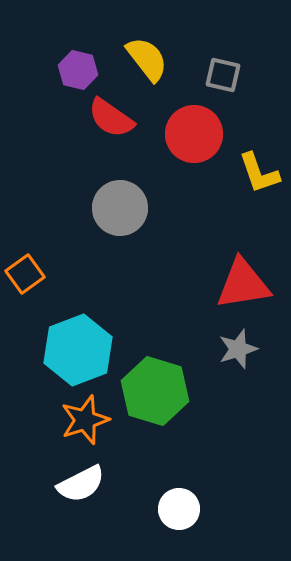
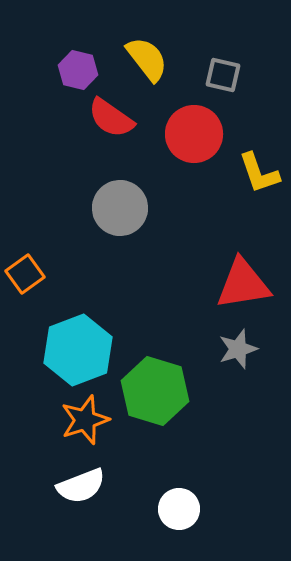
white semicircle: moved 2 px down; rotated 6 degrees clockwise
